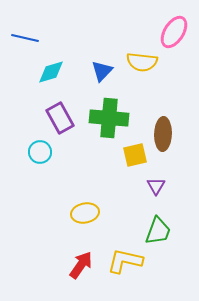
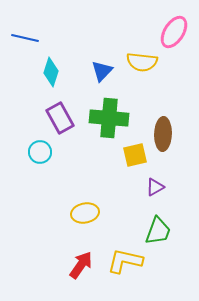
cyan diamond: rotated 56 degrees counterclockwise
purple triangle: moved 1 px left, 1 px down; rotated 30 degrees clockwise
